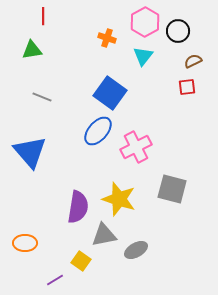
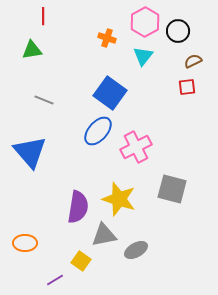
gray line: moved 2 px right, 3 px down
